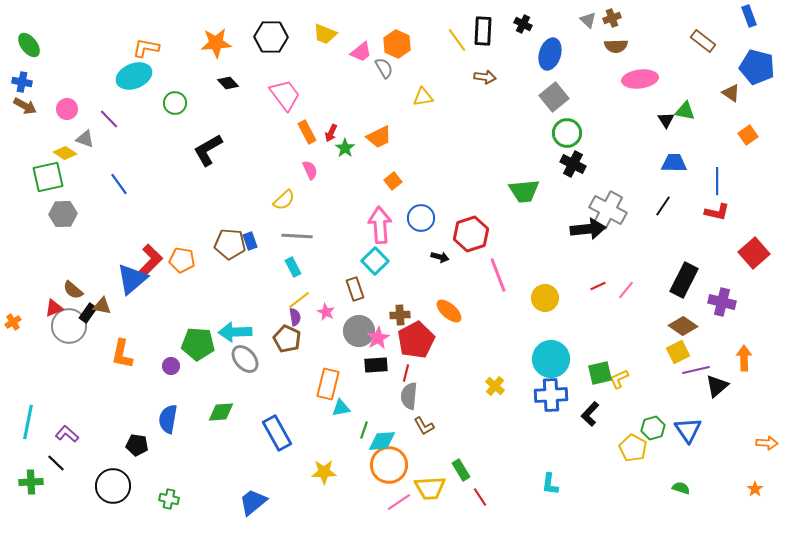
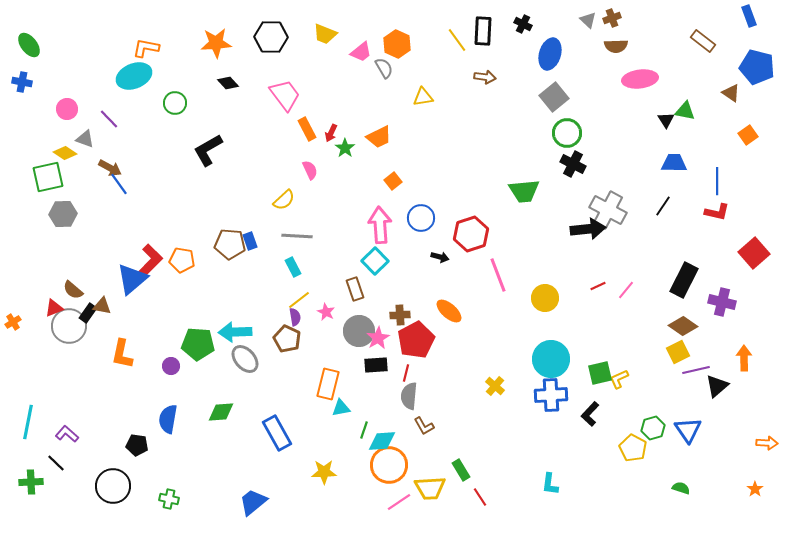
brown arrow at (25, 106): moved 85 px right, 62 px down
orange rectangle at (307, 132): moved 3 px up
